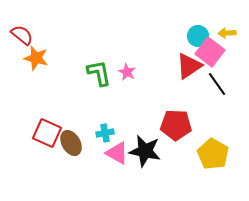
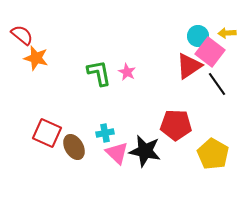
brown ellipse: moved 3 px right, 4 px down
pink triangle: rotated 15 degrees clockwise
